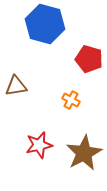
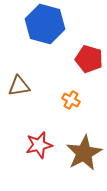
brown triangle: moved 3 px right
